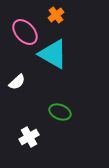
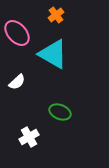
pink ellipse: moved 8 px left, 1 px down
